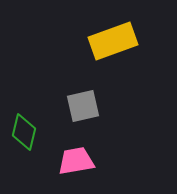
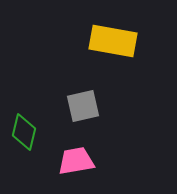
yellow rectangle: rotated 30 degrees clockwise
